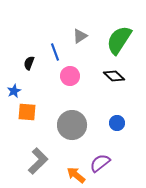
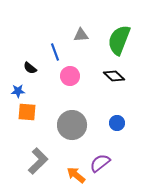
gray triangle: moved 1 px right, 1 px up; rotated 28 degrees clockwise
green semicircle: rotated 12 degrees counterclockwise
black semicircle: moved 1 px right, 5 px down; rotated 72 degrees counterclockwise
blue star: moved 4 px right; rotated 24 degrees clockwise
